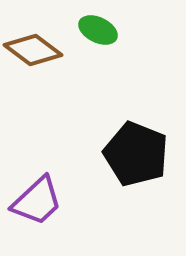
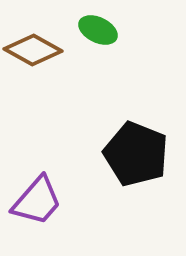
brown diamond: rotated 8 degrees counterclockwise
purple trapezoid: rotated 6 degrees counterclockwise
